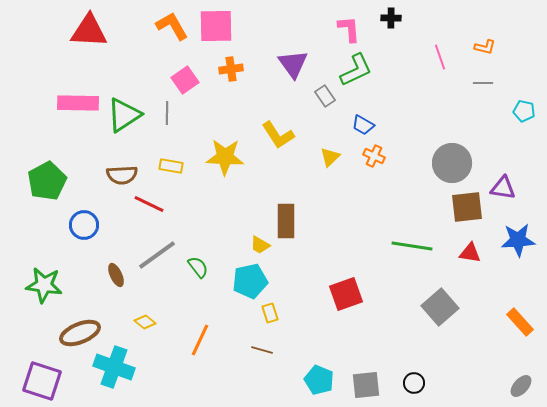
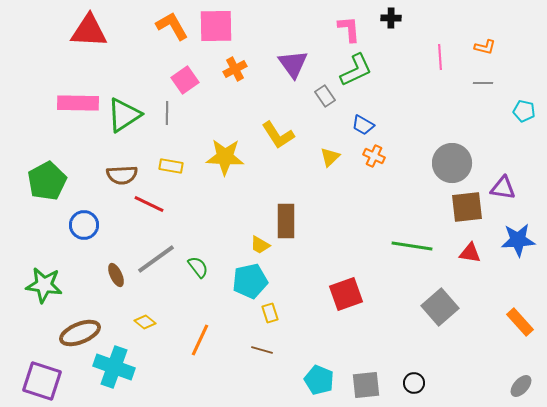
pink line at (440, 57): rotated 15 degrees clockwise
orange cross at (231, 69): moved 4 px right; rotated 20 degrees counterclockwise
gray line at (157, 255): moved 1 px left, 4 px down
